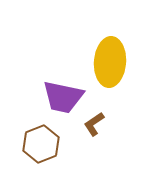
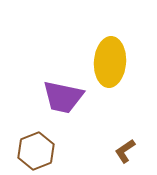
brown L-shape: moved 31 px right, 27 px down
brown hexagon: moved 5 px left, 7 px down
